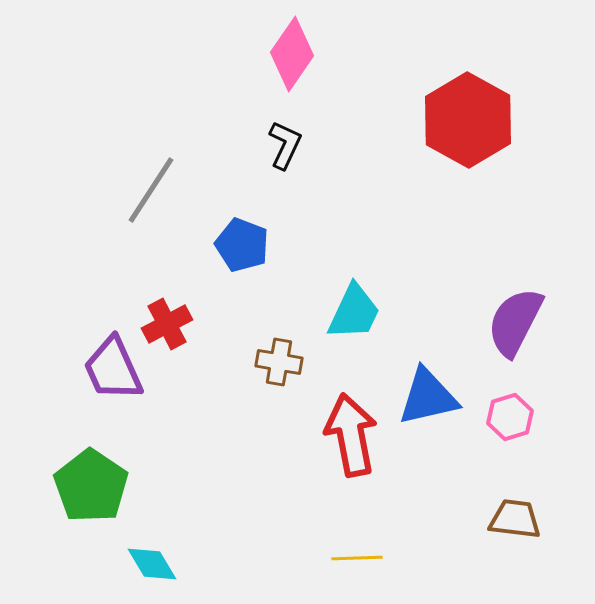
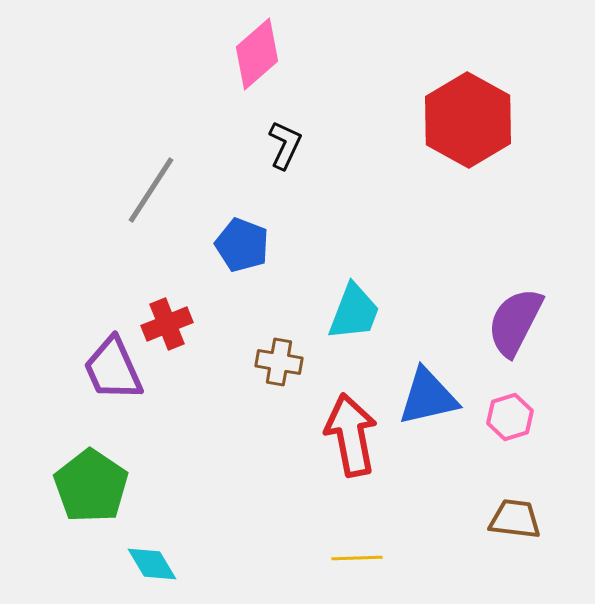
pink diamond: moved 35 px left; rotated 14 degrees clockwise
cyan trapezoid: rotated 4 degrees counterclockwise
red cross: rotated 6 degrees clockwise
